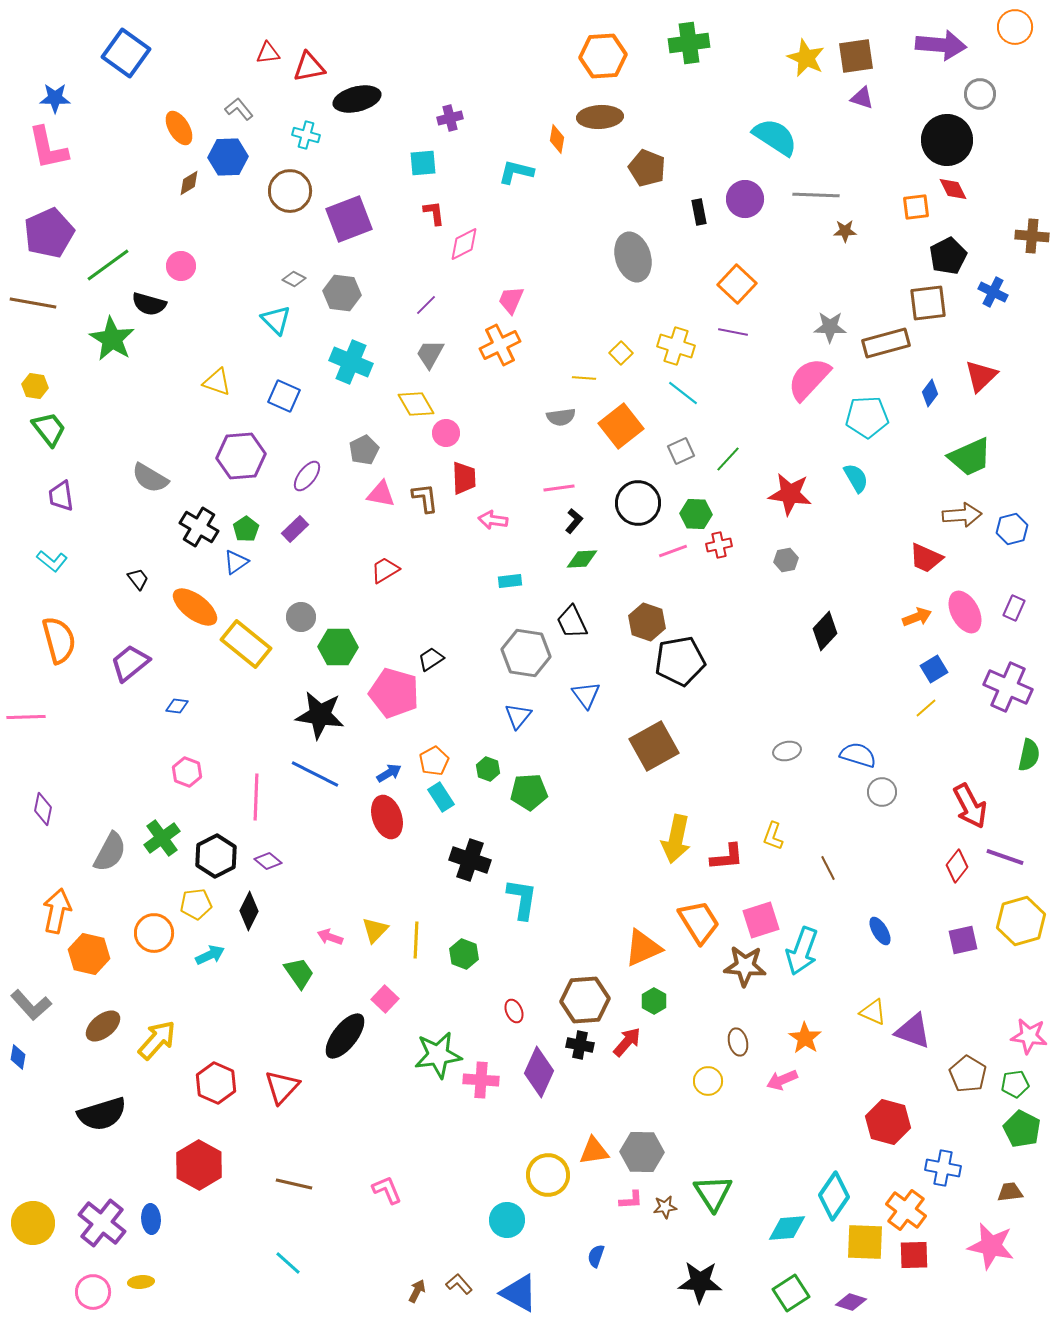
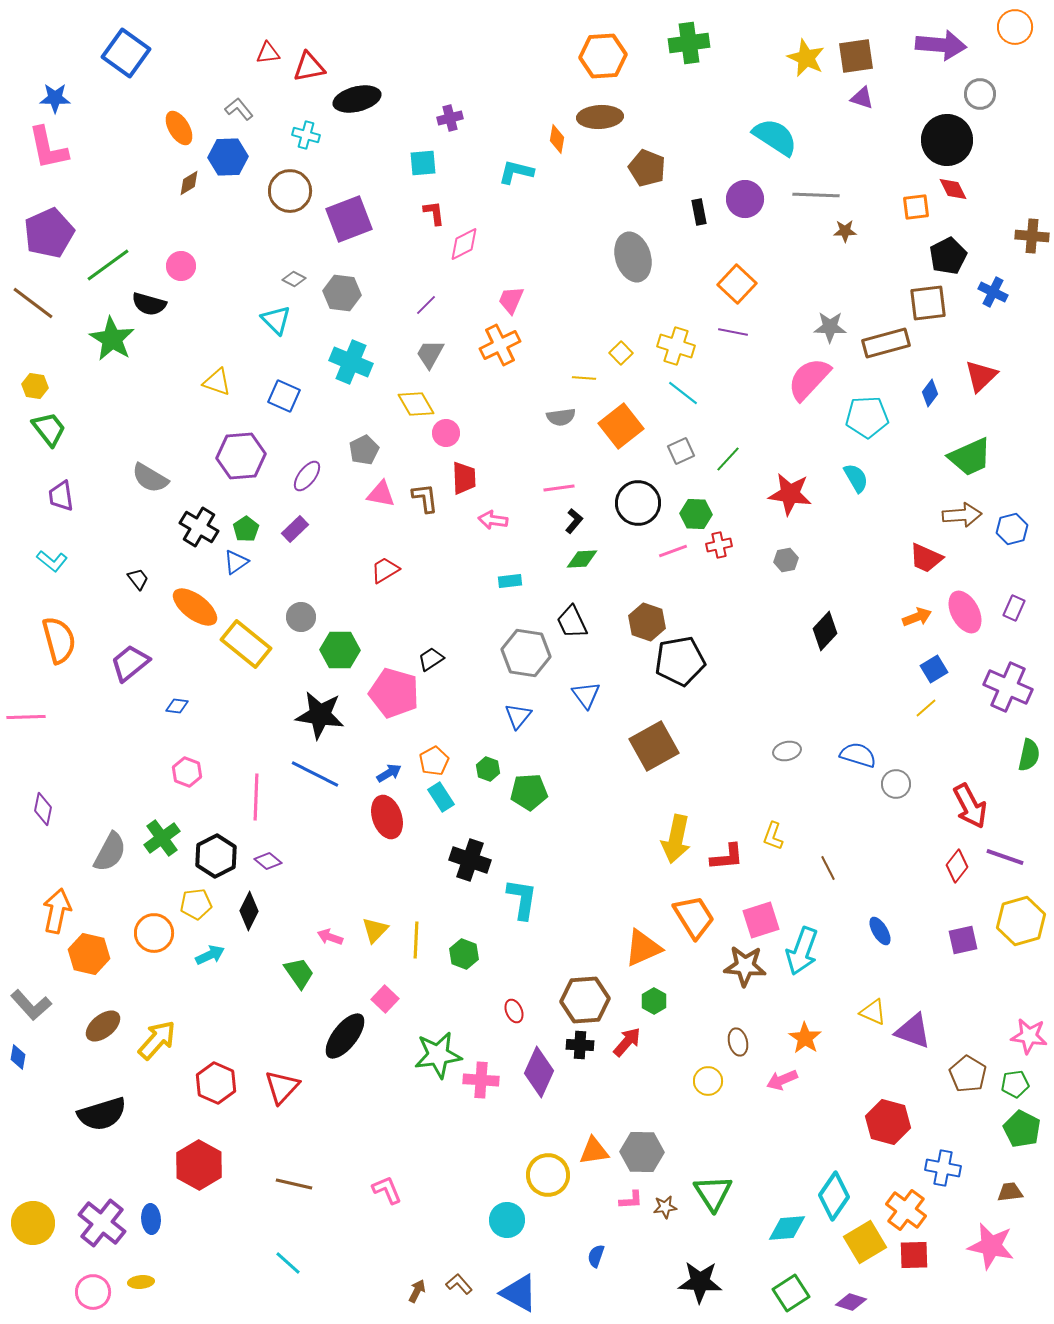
brown line at (33, 303): rotated 27 degrees clockwise
green hexagon at (338, 647): moved 2 px right, 3 px down
gray circle at (882, 792): moved 14 px right, 8 px up
orange trapezoid at (699, 922): moved 5 px left, 5 px up
black cross at (580, 1045): rotated 8 degrees counterclockwise
yellow square at (865, 1242): rotated 33 degrees counterclockwise
